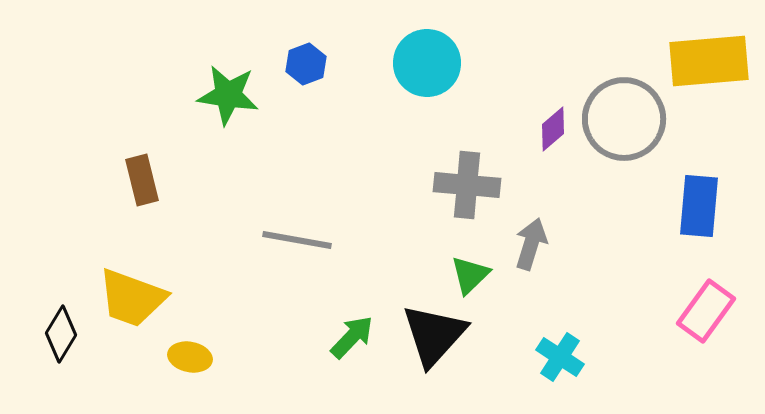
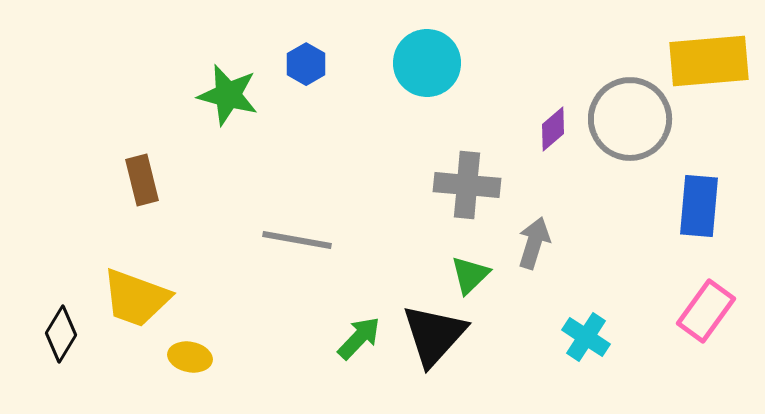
blue hexagon: rotated 9 degrees counterclockwise
green star: rotated 6 degrees clockwise
gray circle: moved 6 px right
gray arrow: moved 3 px right, 1 px up
yellow trapezoid: moved 4 px right
green arrow: moved 7 px right, 1 px down
cyan cross: moved 26 px right, 20 px up
